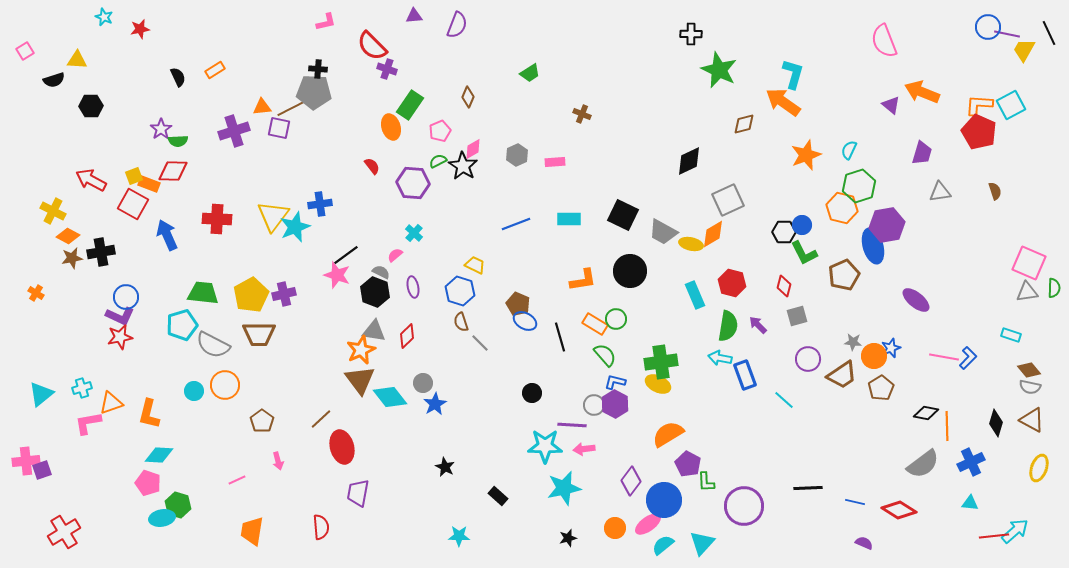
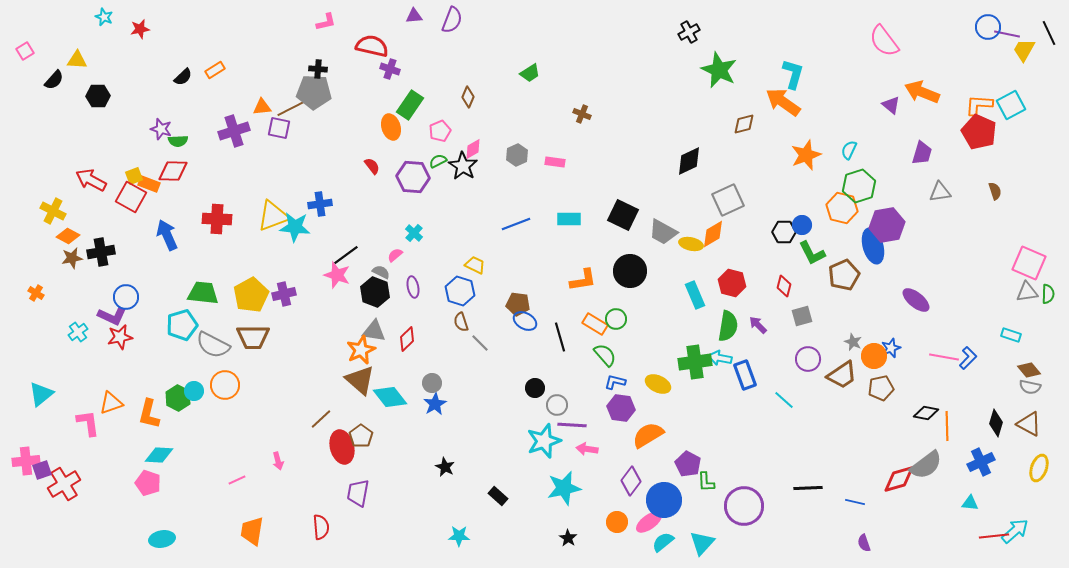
purple semicircle at (457, 25): moved 5 px left, 5 px up
black cross at (691, 34): moved 2 px left, 2 px up; rotated 30 degrees counterclockwise
pink semicircle at (884, 41): rotated 16 degrees counterclockwise
red semicircle at (372, 46): rotated 148 degrees clockwise
purple cross at (387, 69): moved 3 px right
black semicircle at (178, 77): moved 5 px right; rotated 72 degrees clockwise
black semicircle at (54, 80): rotated 30 degrees counterclockwise
black hexagon at (91, 106): moved 7 px right, 10 px up
purple star at (161, 129): rotated 20 degrees counterclockwise
pink rectangle at (555, 162): rotated 12 degrees clockwise
purple hexagon at (413, 183): moved 6 px up
red square at (133, 204): moved 2 px left, 7 px up
yellow triangle at (273, 216): rotated 32 degrees clockwise
cyan star at (295, 227): rotated 28 degrees clockwise
green L-shape at (804, 253): moved 8 px right
green semicircle at (1054, 288): moved 6 px left, 6 px down
brown pentagon at (518, 304): rotated 15 degrees counterclockwise
purple L-shape at (120, 316): moved 8 px left
gray square at (797, 316): moved 5 px right
brown trapezoid at (259, 334): moved 6 px left, 3 px down
red diamond at (407, 336): moved 3 px down
gray star at (853, 342): rotated 18 degrees clockwise
green cross at (661, 362): moved 34 px right
brown triangle at (360, 380): rotated 12 degrees counterclockwise
gray circle at (423, 383): moved 9 px right
cyan cross at (82, 388): moved 4 px left, 56 px up; rotated 18 degrees counterclockwise
brown pentagon at (881, 388): rotated 20 degrees clockwise
black circle at (532, 393): moved 3 px right, 5 px up
purple hexagon at (615, 404): moved 6 px right, 4 px down; rotated 20 degrees counterclockwise
gray circle at (594, 405): moved 37 px left
brown triangle at (1032, 420): moved 3 px left, 4 px down
brown pentagon at (262, 421): moved 99 px right, 15 px down
pink L-shape at (88, 423): rotated 92 degrees clockwise
orange semicircle at (668, 434): moved 20 px left, 1 px down
cyan star at (545, 446): moved 1 px left, 5 px up; rotated 20 degrees counterclockwise
pink arrow at (584, 449): moved 3 px right; rotated 15 degrees clockwise
blue cross at (971, 462): moved 10 px right
gray semicircle at (923, 464): moved 3 px right, 1 px down
green hexagon at (178, 505): moved 107 px up; rotated 10 degrees clockwise
red diamond at (899, 510): moved 31 px up; rotated 48 degrees counterclockwise
cyan ellipse at (162, 518): moved 21 px down
pink ellipse at (648, 524): moved 1 px right, 2 px up
orange circle at (615, 528): moved 2 px right, 6 px up
red cross at (64, 532): moved 48 px up
black star at (568, 538): rotated 24 degrees counterclockwise
purple semicircle at (864, 543): rotated 132 degrees counterclockwise
cyan semicircle at (663, 545): moved 3 px up
